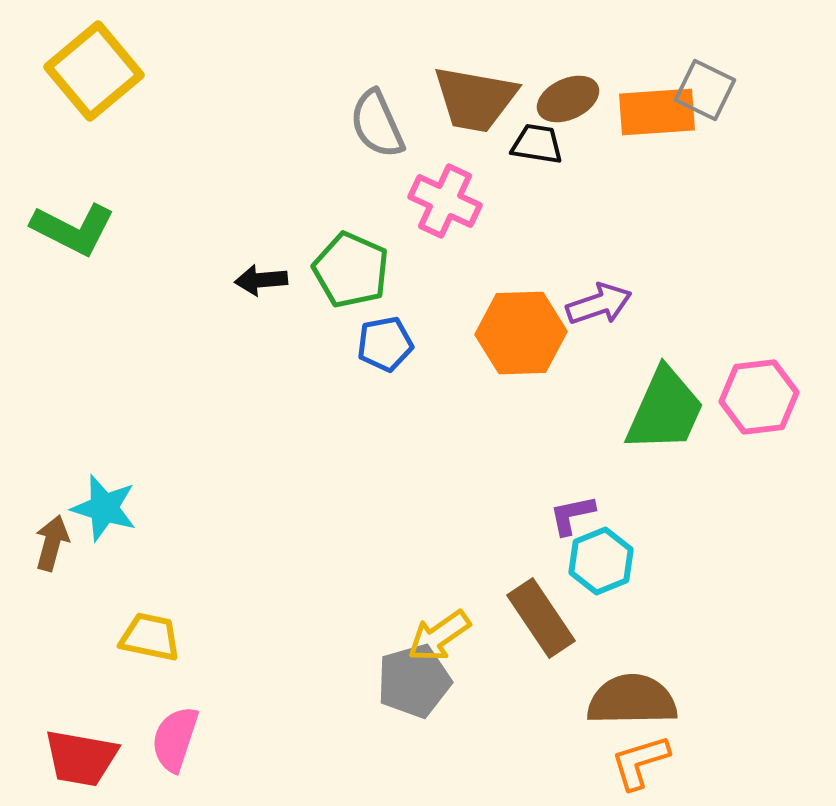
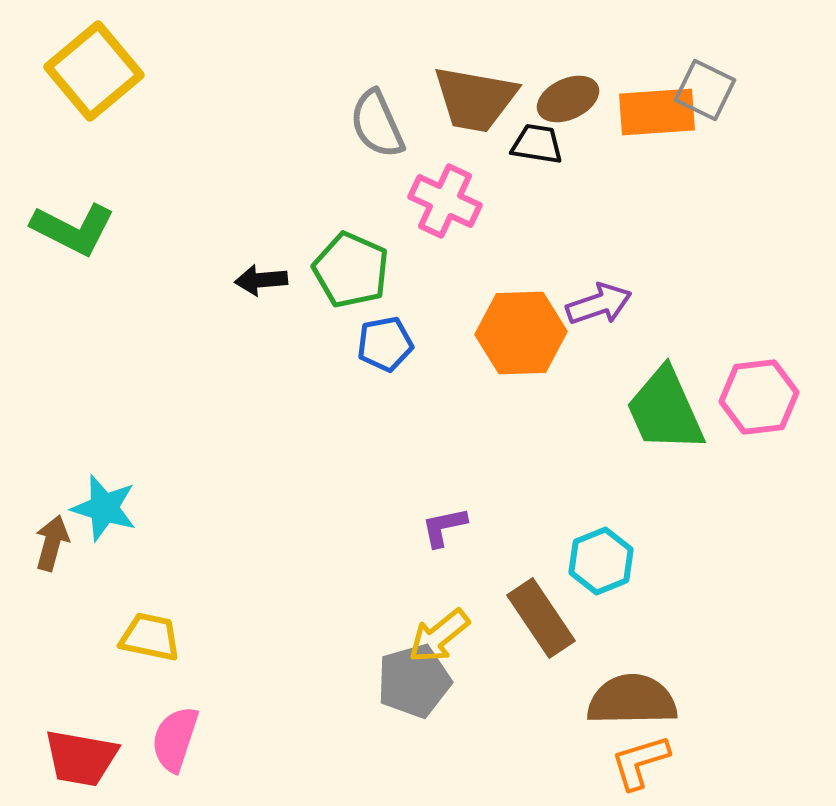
green trapezoid: rotated 132 degrees clockwise
purple L-shape: moved 128 px left, 12 px down
yellow arrow: rotated 4 degrees counterclockwise
